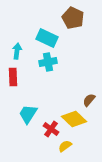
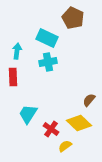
yellow diamond: moved 5 px right, 4 px down
